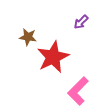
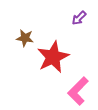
purple arrow: moved 2 px left, 4 px up
brown star: moved 3 px left, 1 px down
